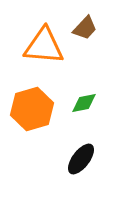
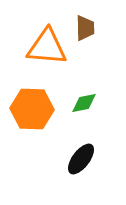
brown trapezoid: rotated 44 degrees counterclockwise
orange triangle: moved 3 px right, 1 px down
orange hexagon: rotated 18 degrees clockwise
